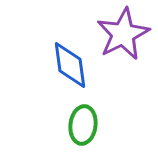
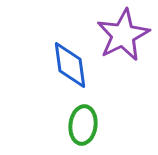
purple star: moved 1 px down
